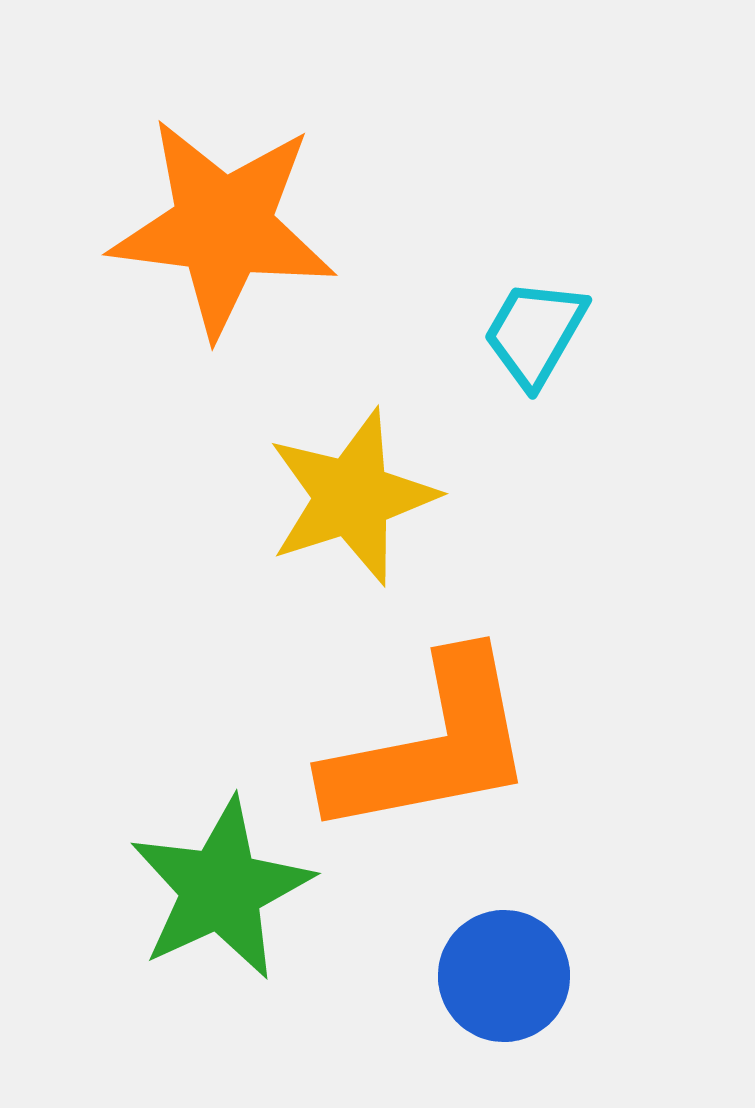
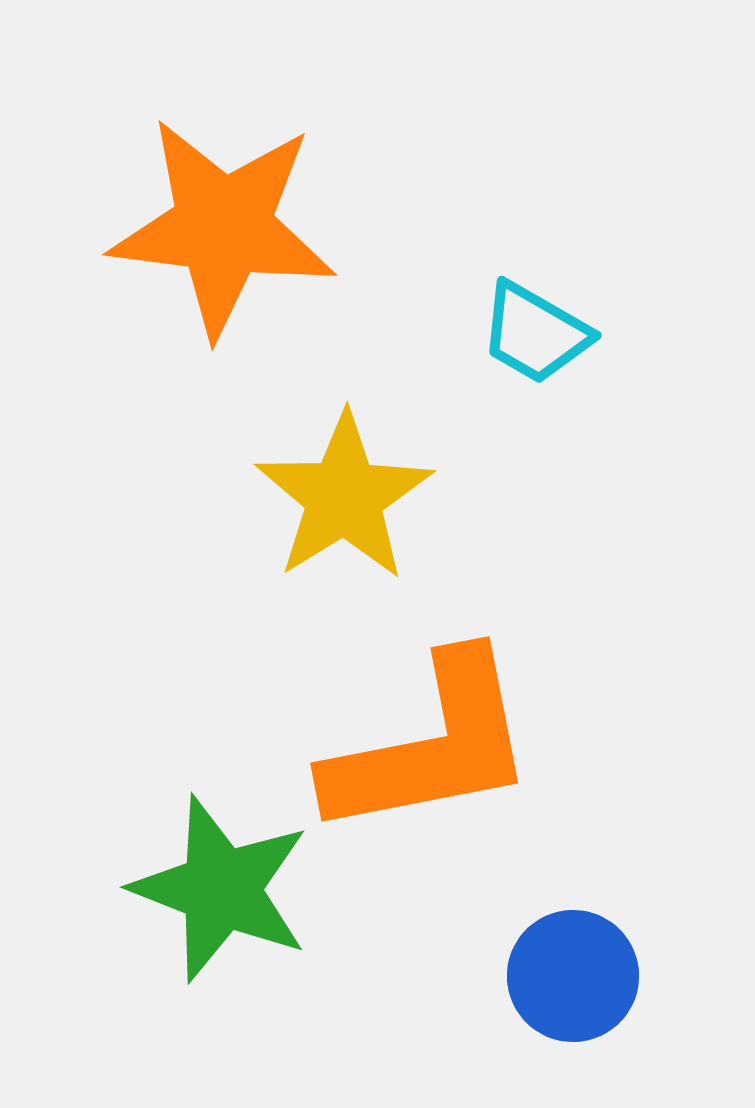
cyan trapezoid: rotated 90 degrees counterclockwise
yellow star: moved 8 px left; rotated 14 degrees counterclockwise
green star: rotated 26 degrees counterclockwise
blue circle: moved 69 px right
